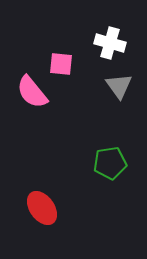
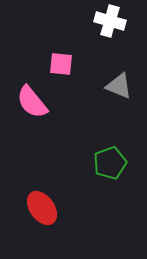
white cross: moved 22 px up
gray triangle: rotated 32 degrees counterclockwise
pink semicircle: moved 10 px down
green pentagon: rotated 12 degrees counterclockwise
